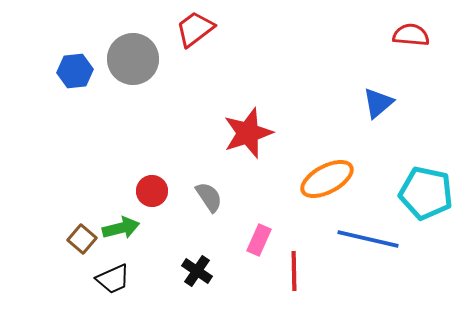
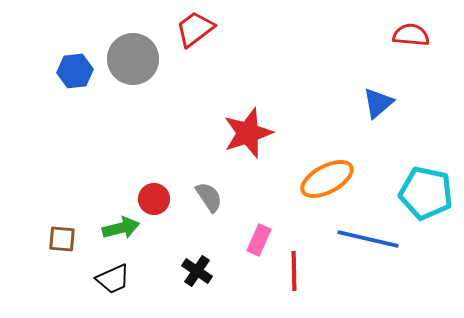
red circle: moved 2 px right, 8 px down
brown square: moved 20 px left; rotated 36 degrees counterclockwise
